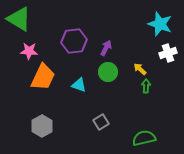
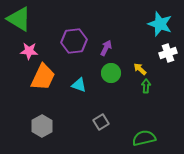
green circle: moved 3 px right, 1 px down
